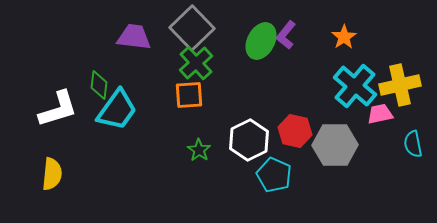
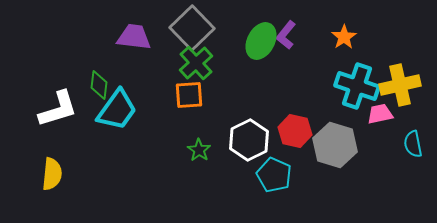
cyan cross: moved 2 px right; rotated 21 degrees counterclockwise
gray hexagon: rotated 18 degrees clockwise
